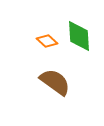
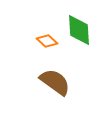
green diamond: moved 6 px up
